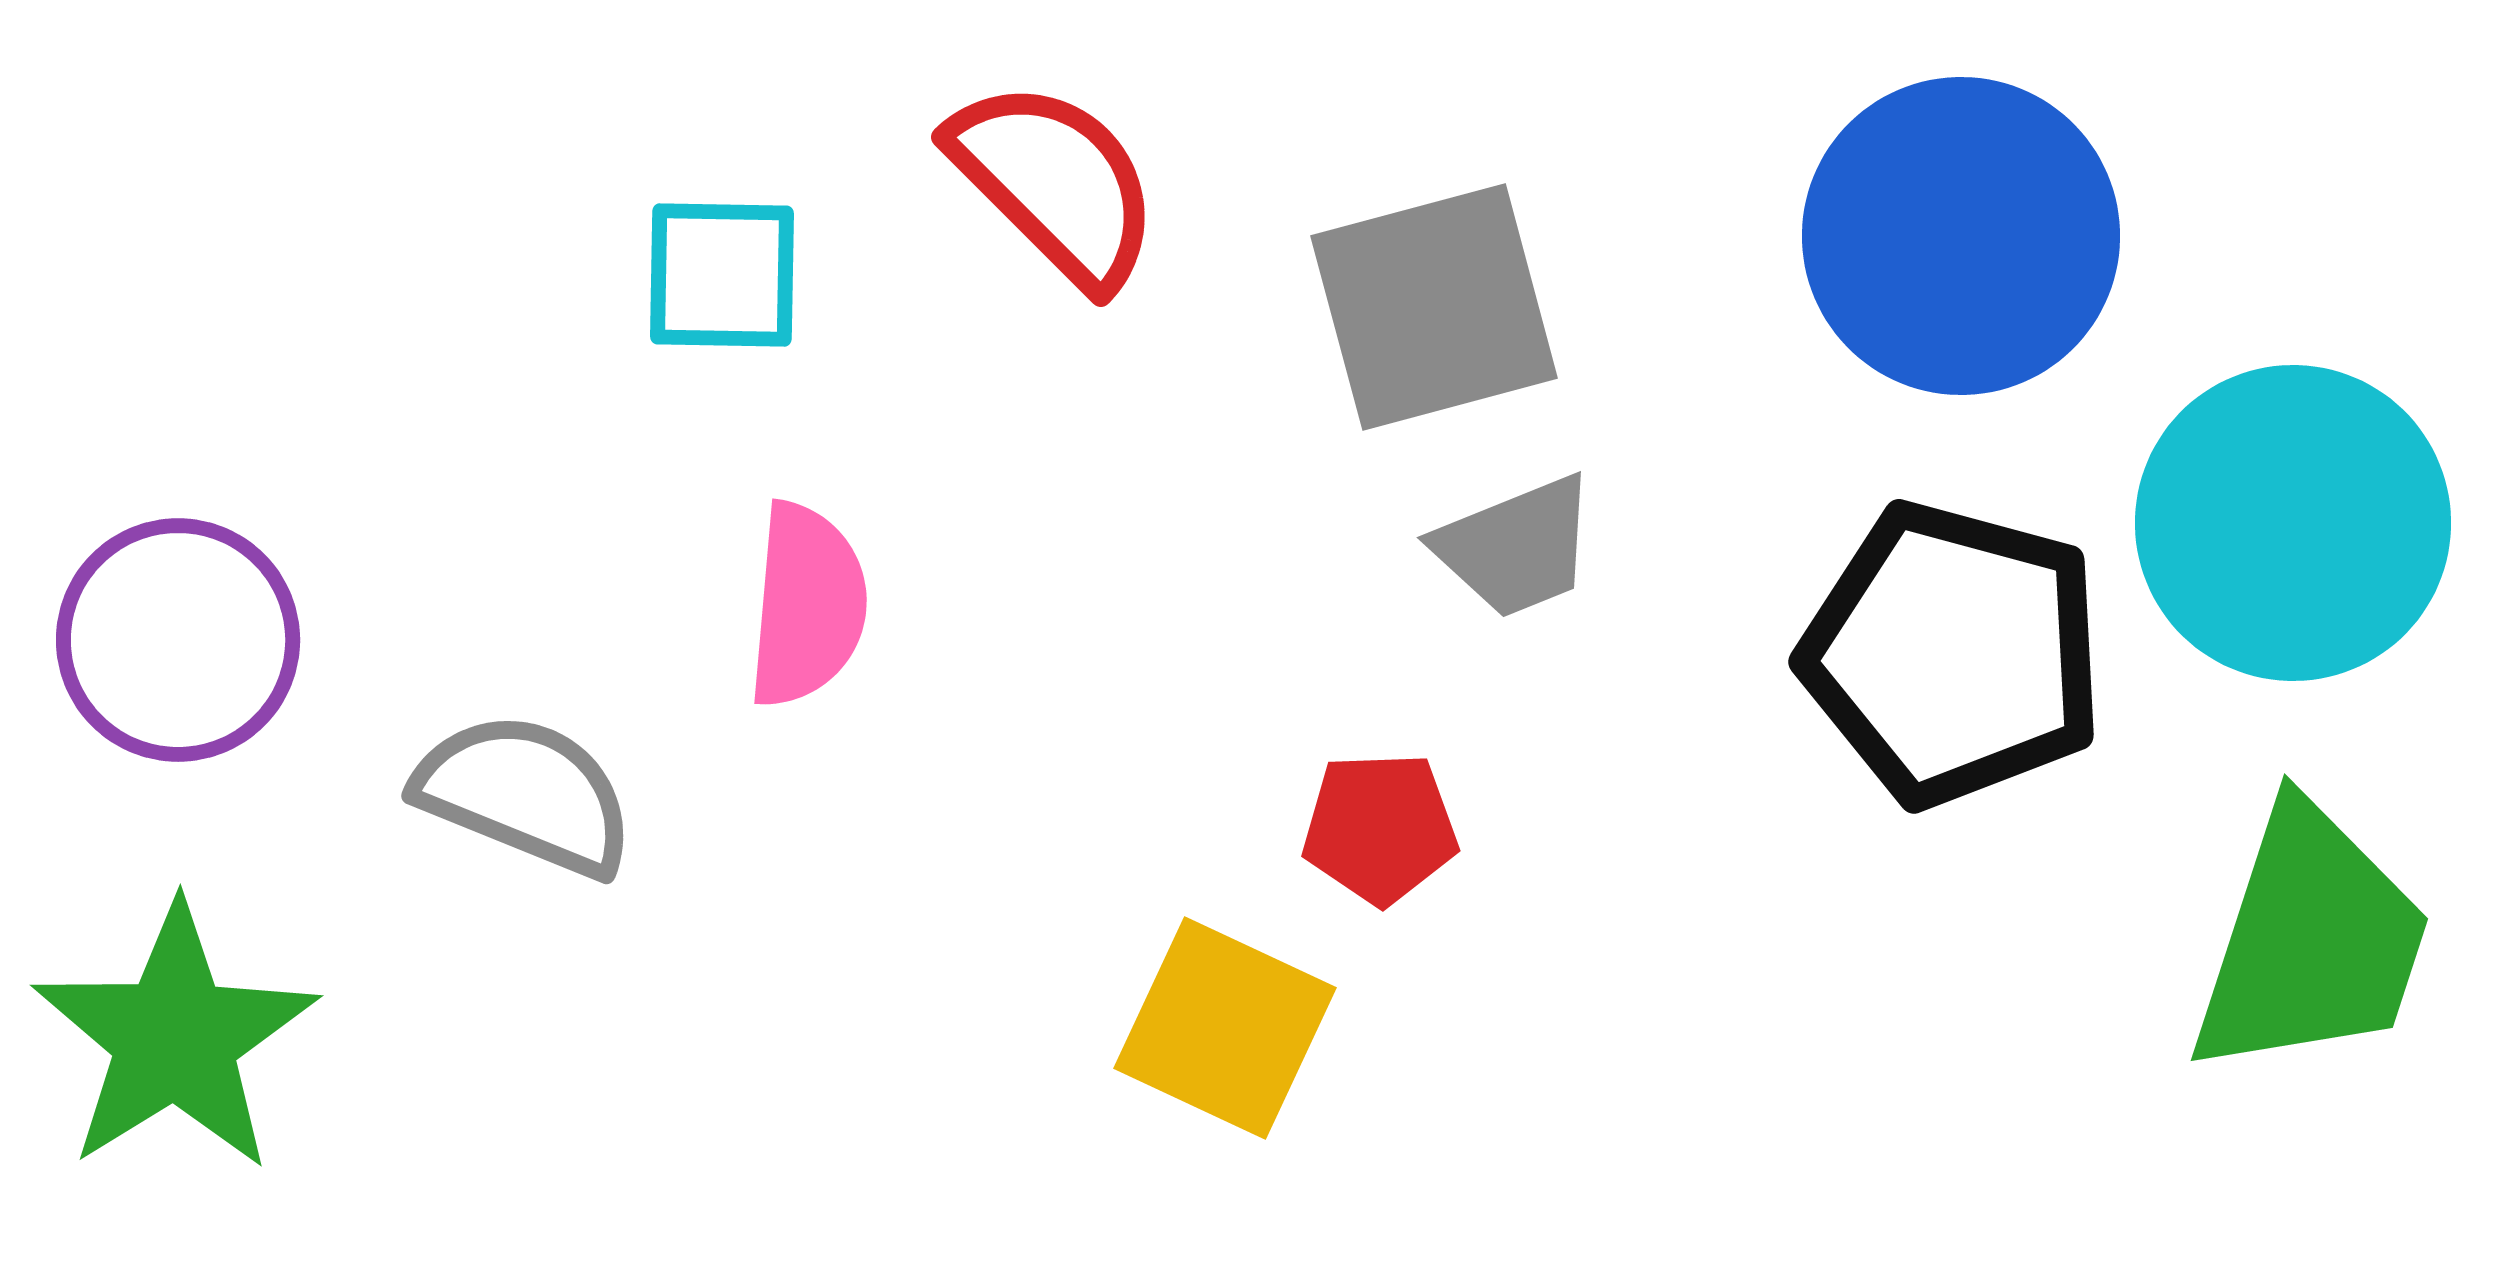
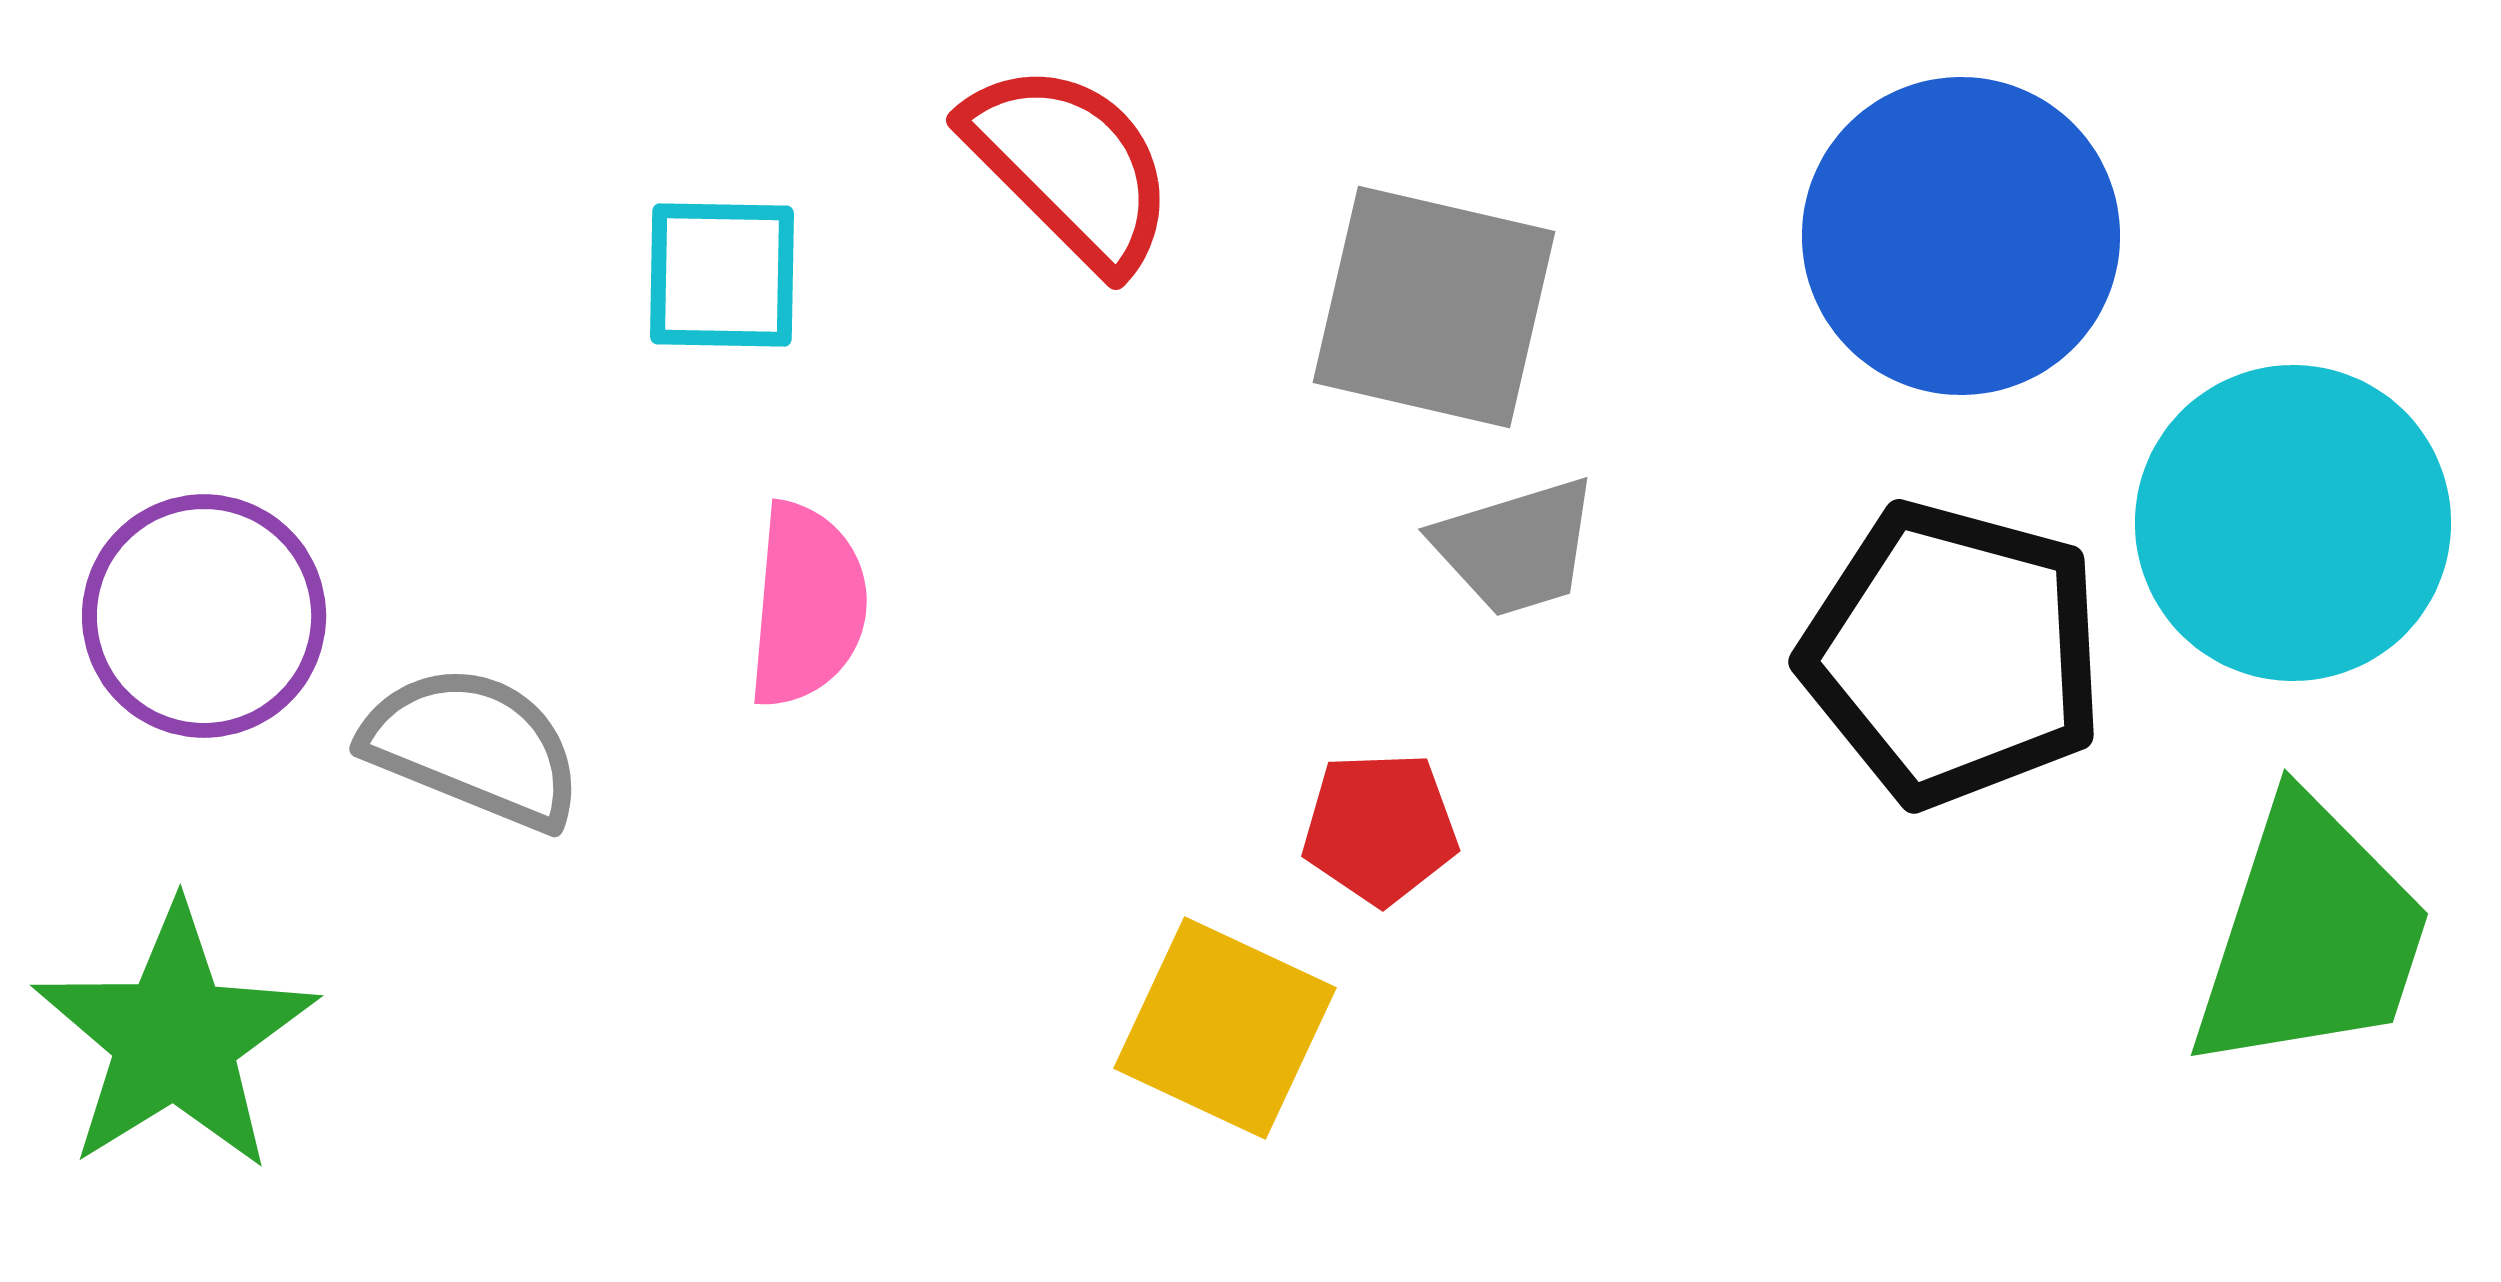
red semicircle: moved 15 px right, 17 px up
gray square: rotated 28 degrees clockwise
gray trapezoid: rotated 5 degrees clockwise
purple circle: moved 26 px right, 24 px up
gray semicircle: moved 52 px left, 47 px up
green trapezoid: moved 5 px up
